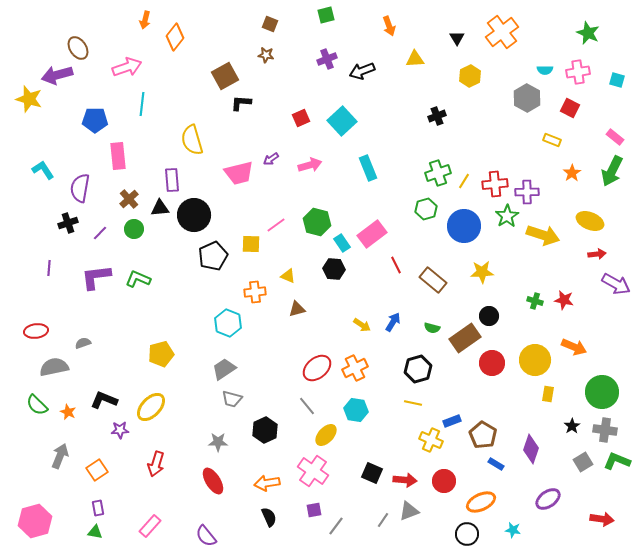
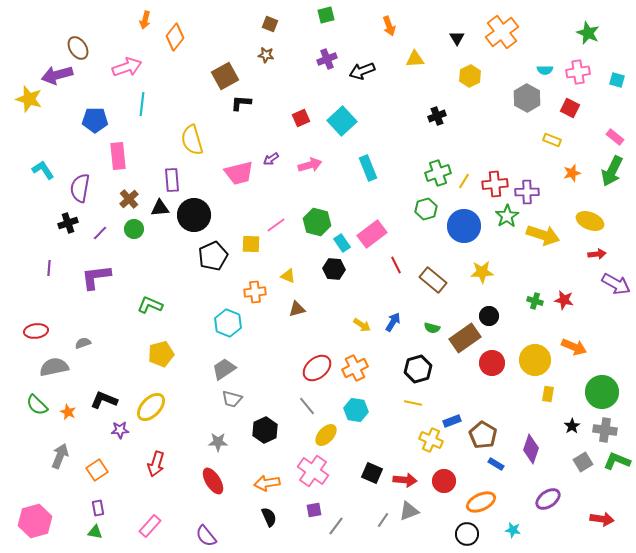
orange star at (572, 173): rotated 18 degrees clockwise
green L-shape at (138, 279): moved 12 px right, 26 px down
